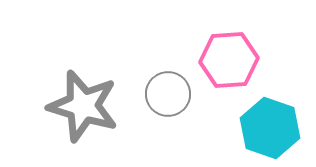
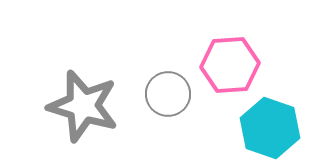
pink hexagon: moved 1 px right, 5 px down
